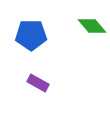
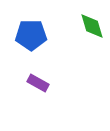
green diamond: rotated 24 degrees clockwise
